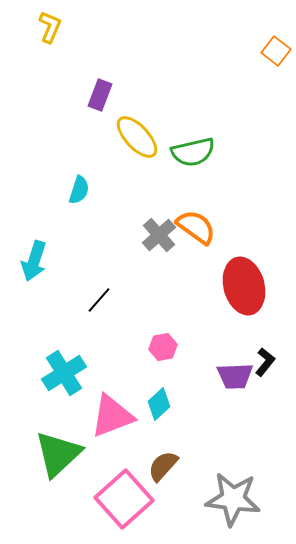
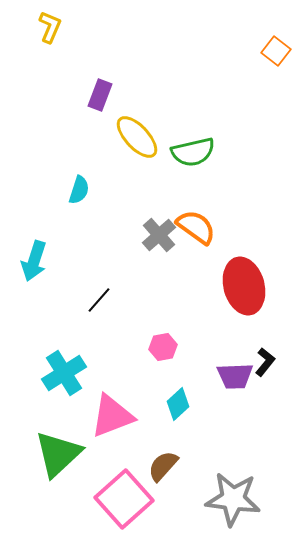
cyan diamond: moved 19 px right
